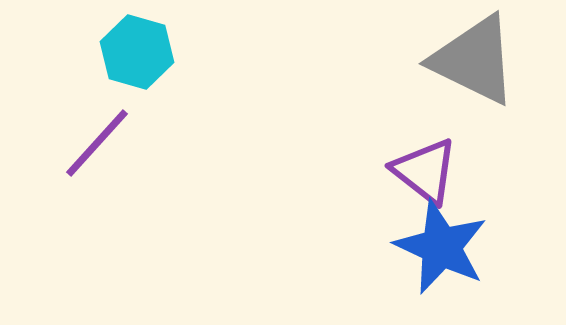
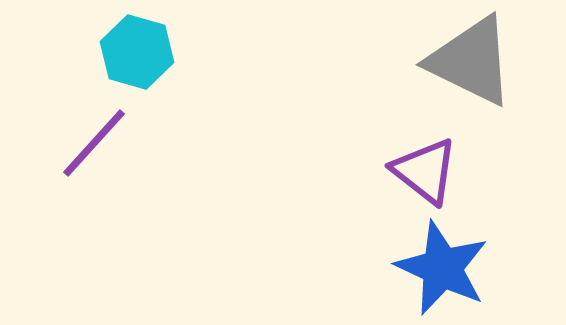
gray triangle: moved 3 px left, 1 px down
purple line: moved 3 px left
blue star: moved 1 px right, 21 px down
